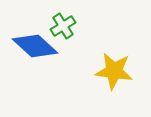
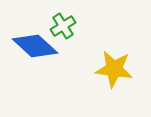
yellow star: moved 2 px up
